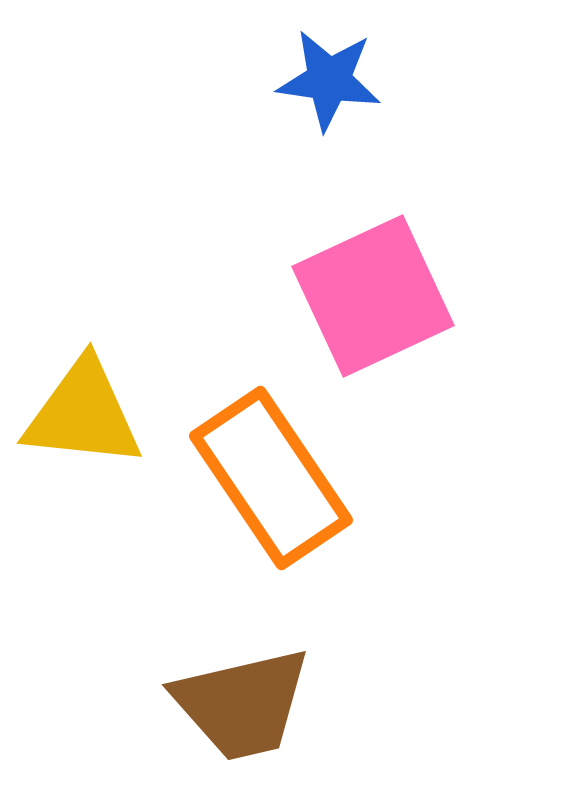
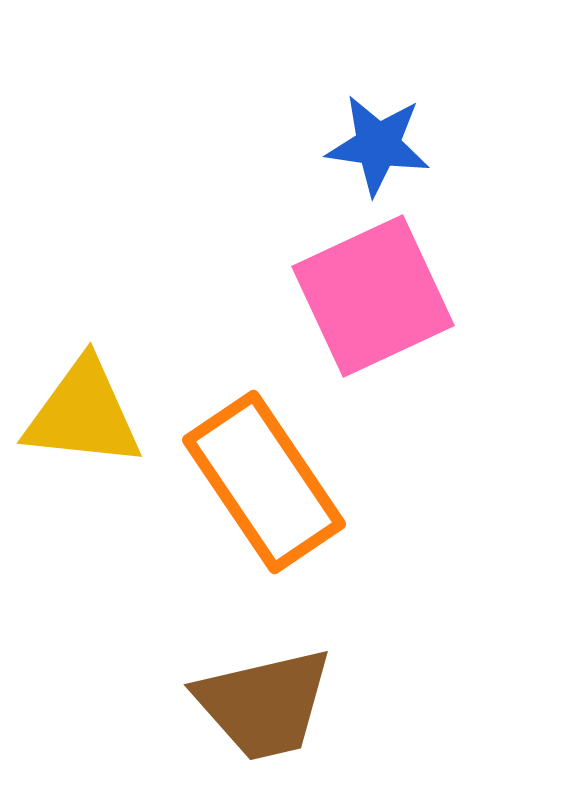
blue star: moved 49 px right, 65 px down
orange rectangle: moved 7 px left, 4 px down
brown trapezoid: moved 22 px right
